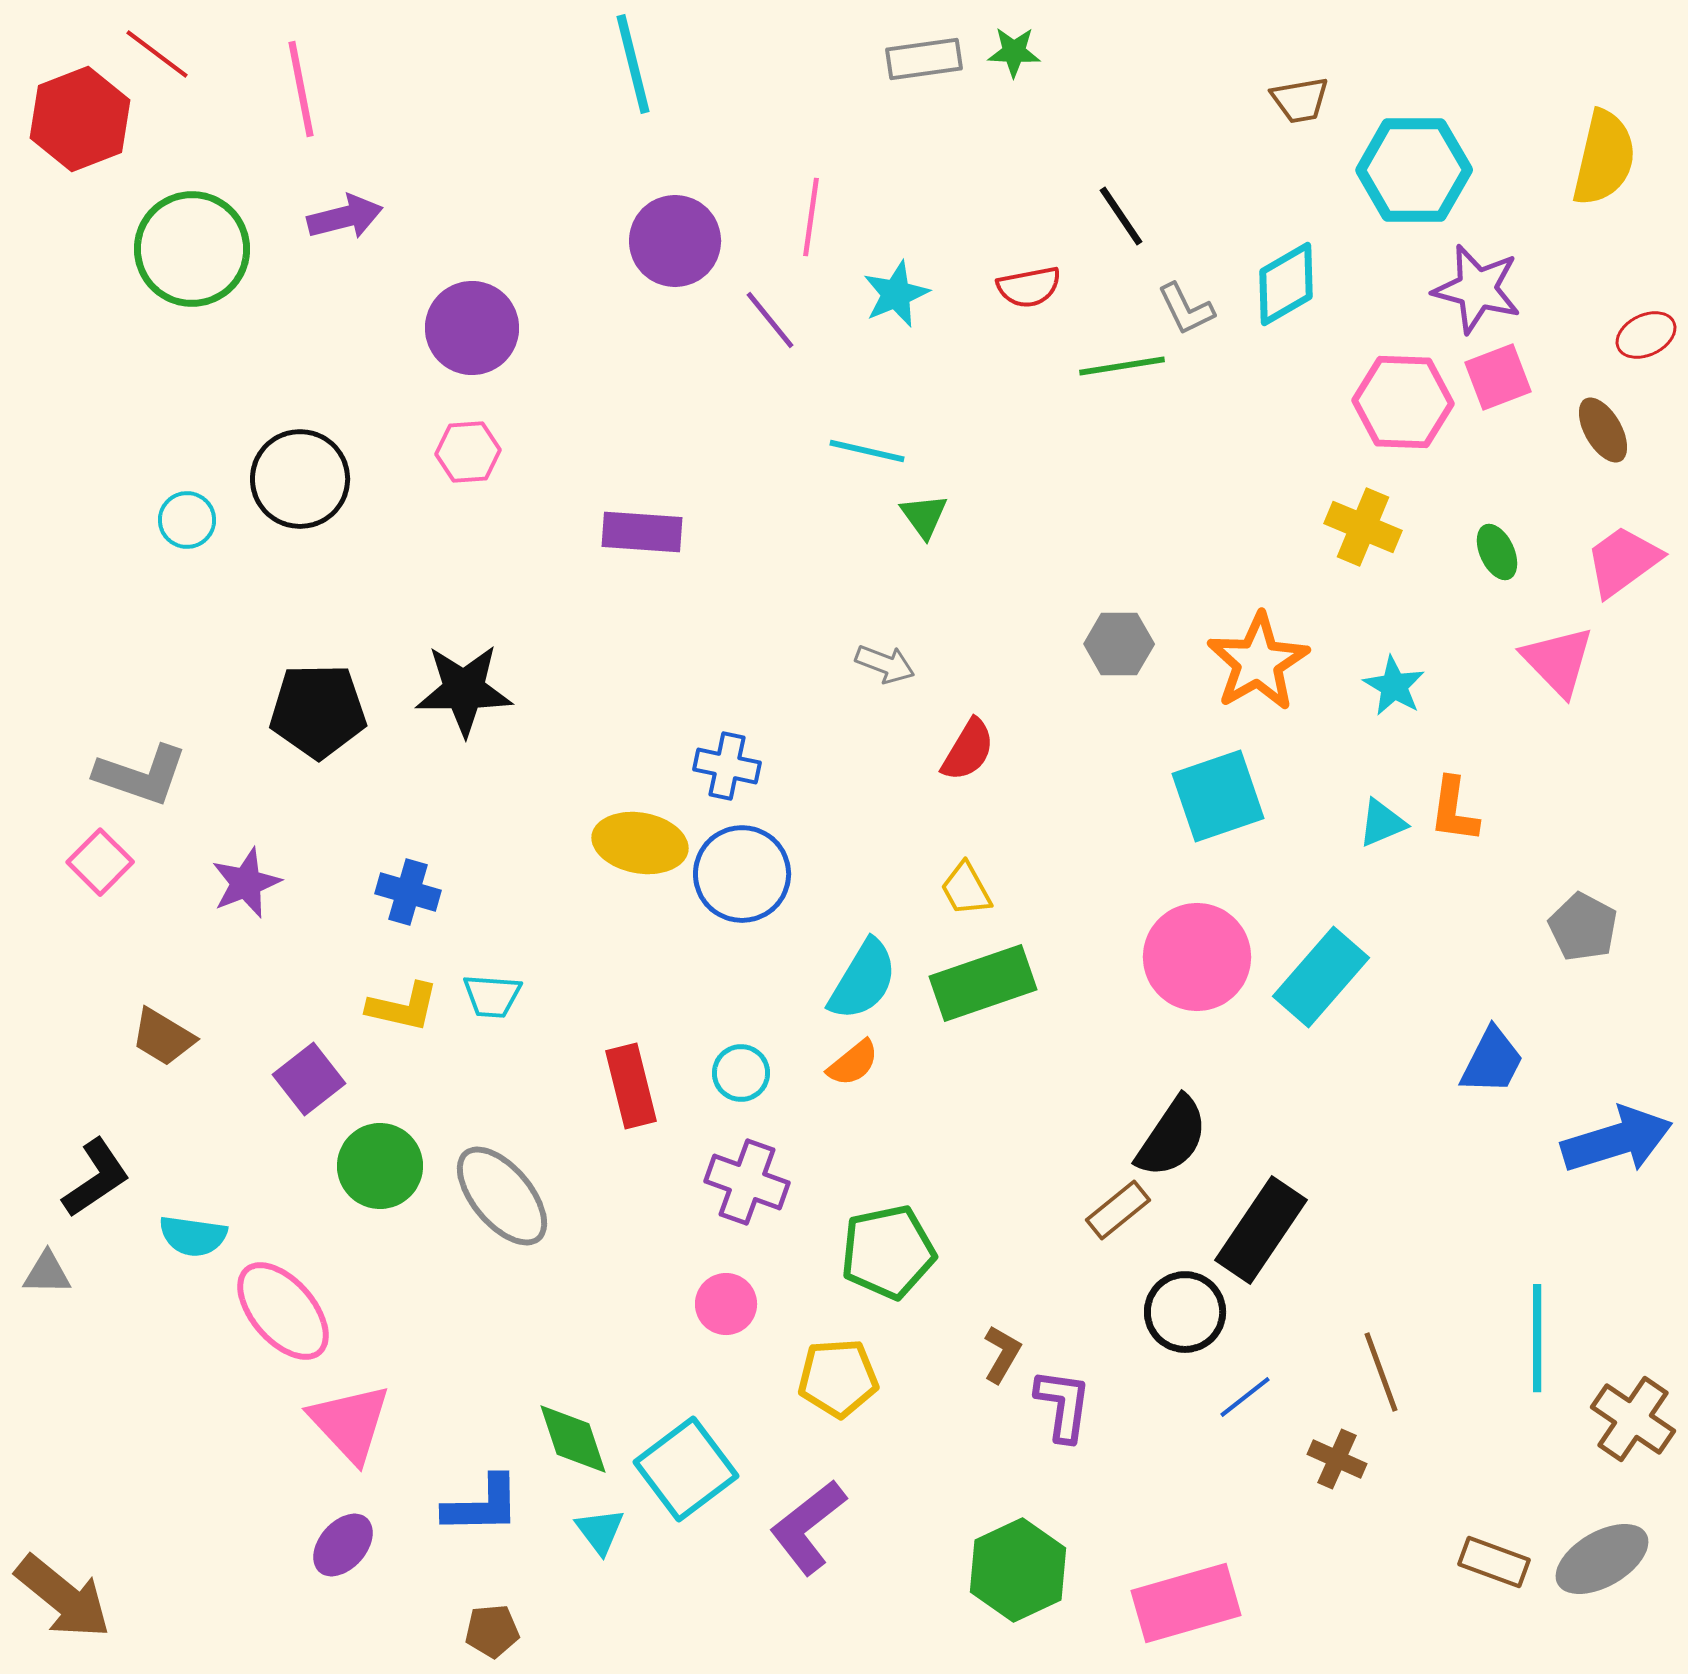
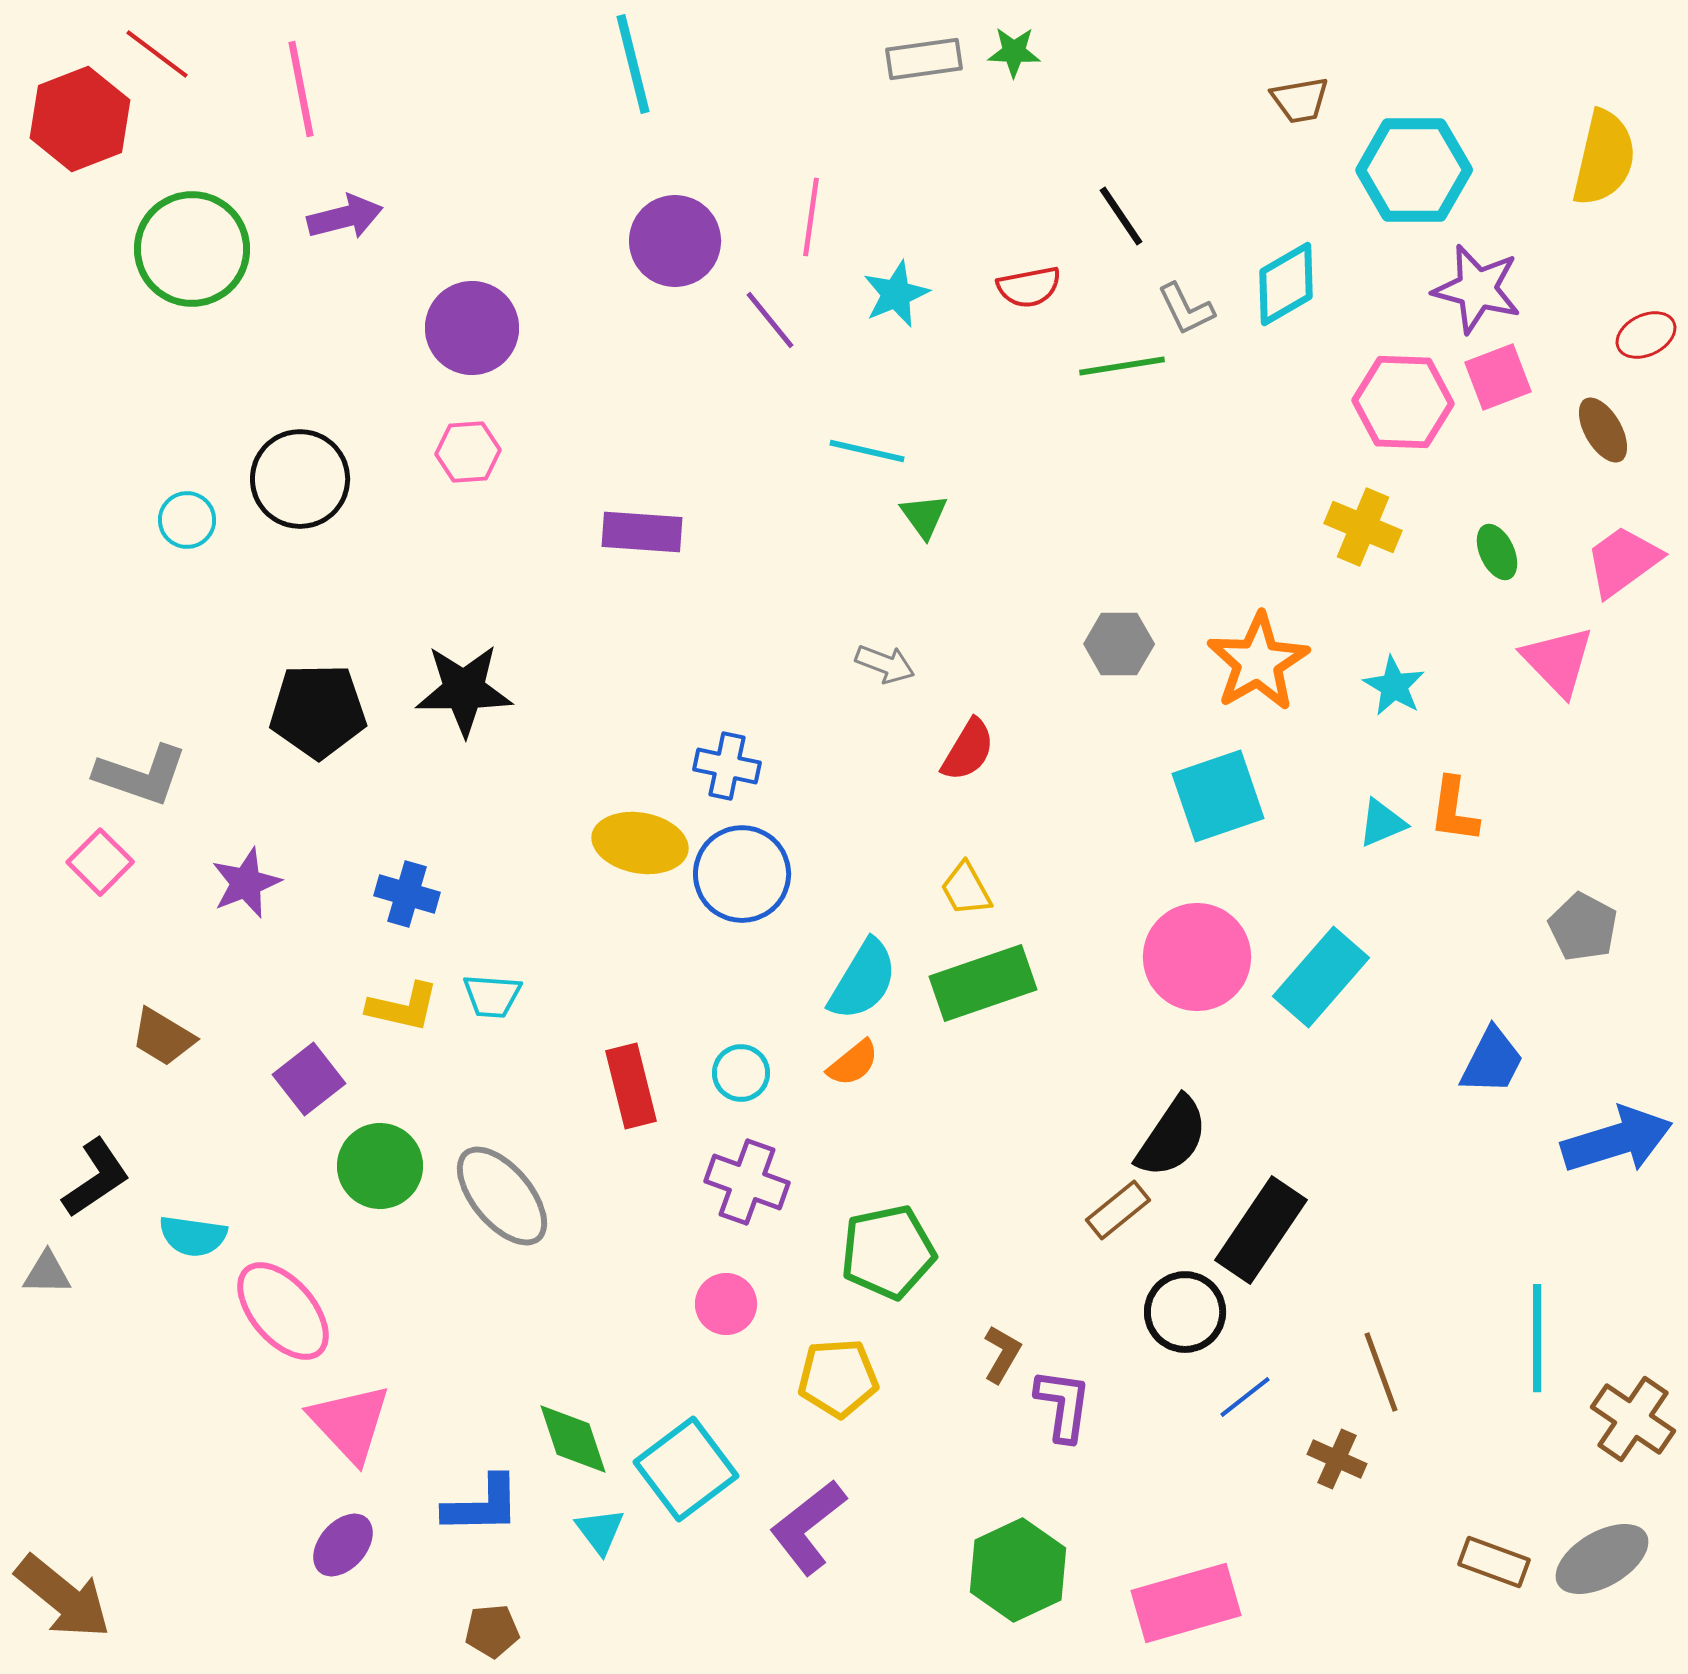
blue cross at (408, 892): moved 1 px left, 2 px down
